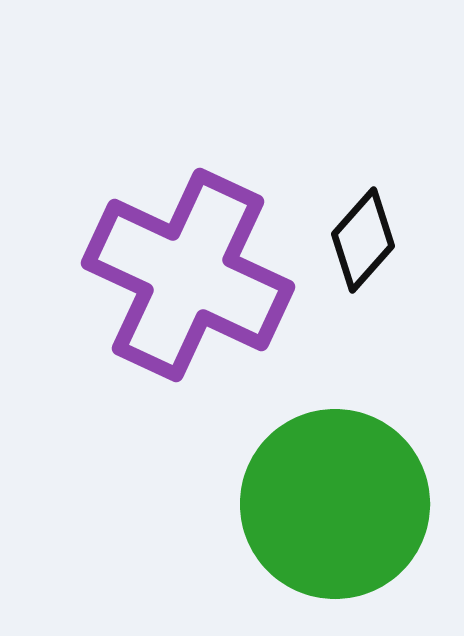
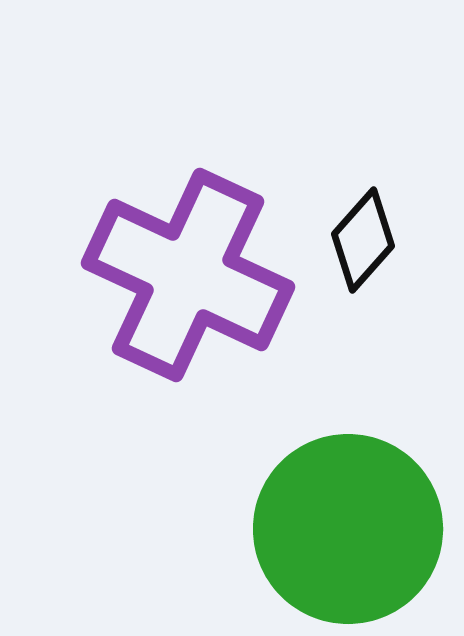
green circle: moved 13 px right, 25 px down
